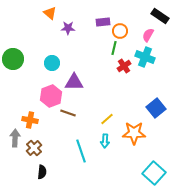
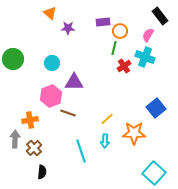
black rectangle: rotated 18 degrees clockwise
orange cross: rotated 21 degrees counterclockwise
gray arrow: moved 1 px down
